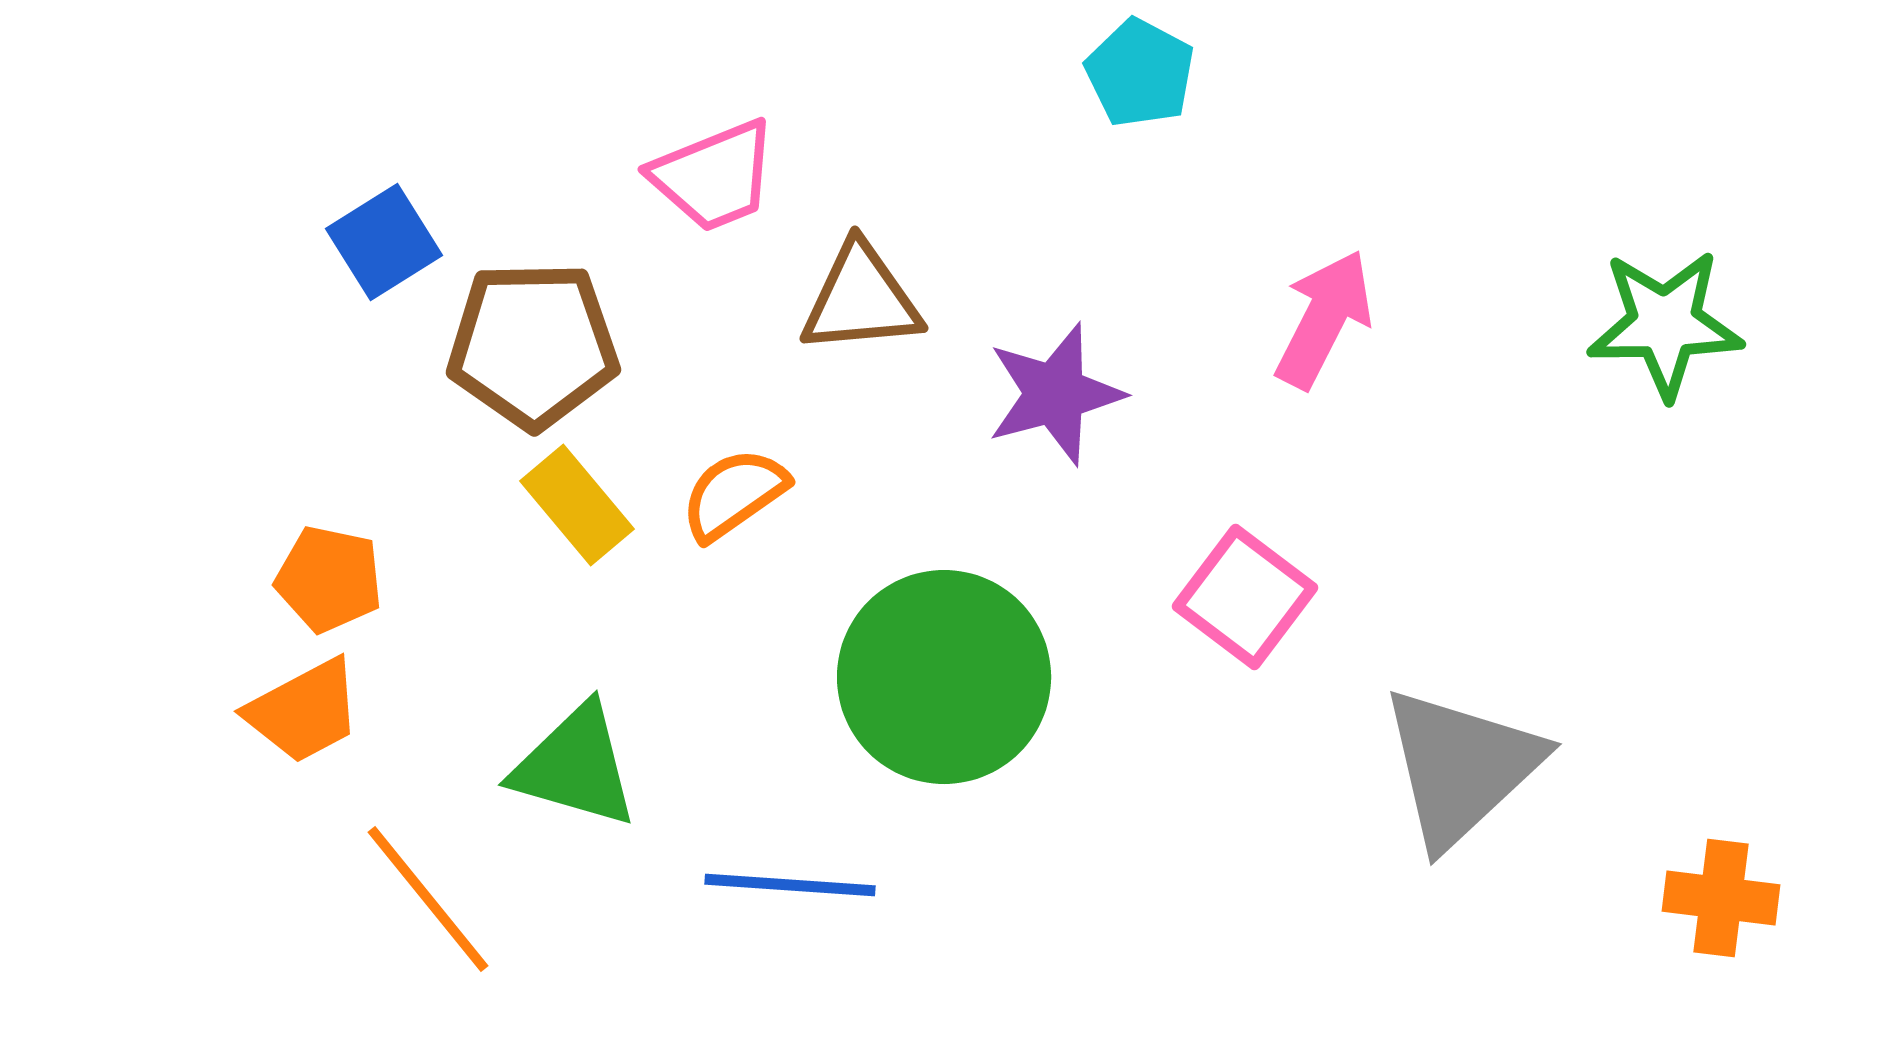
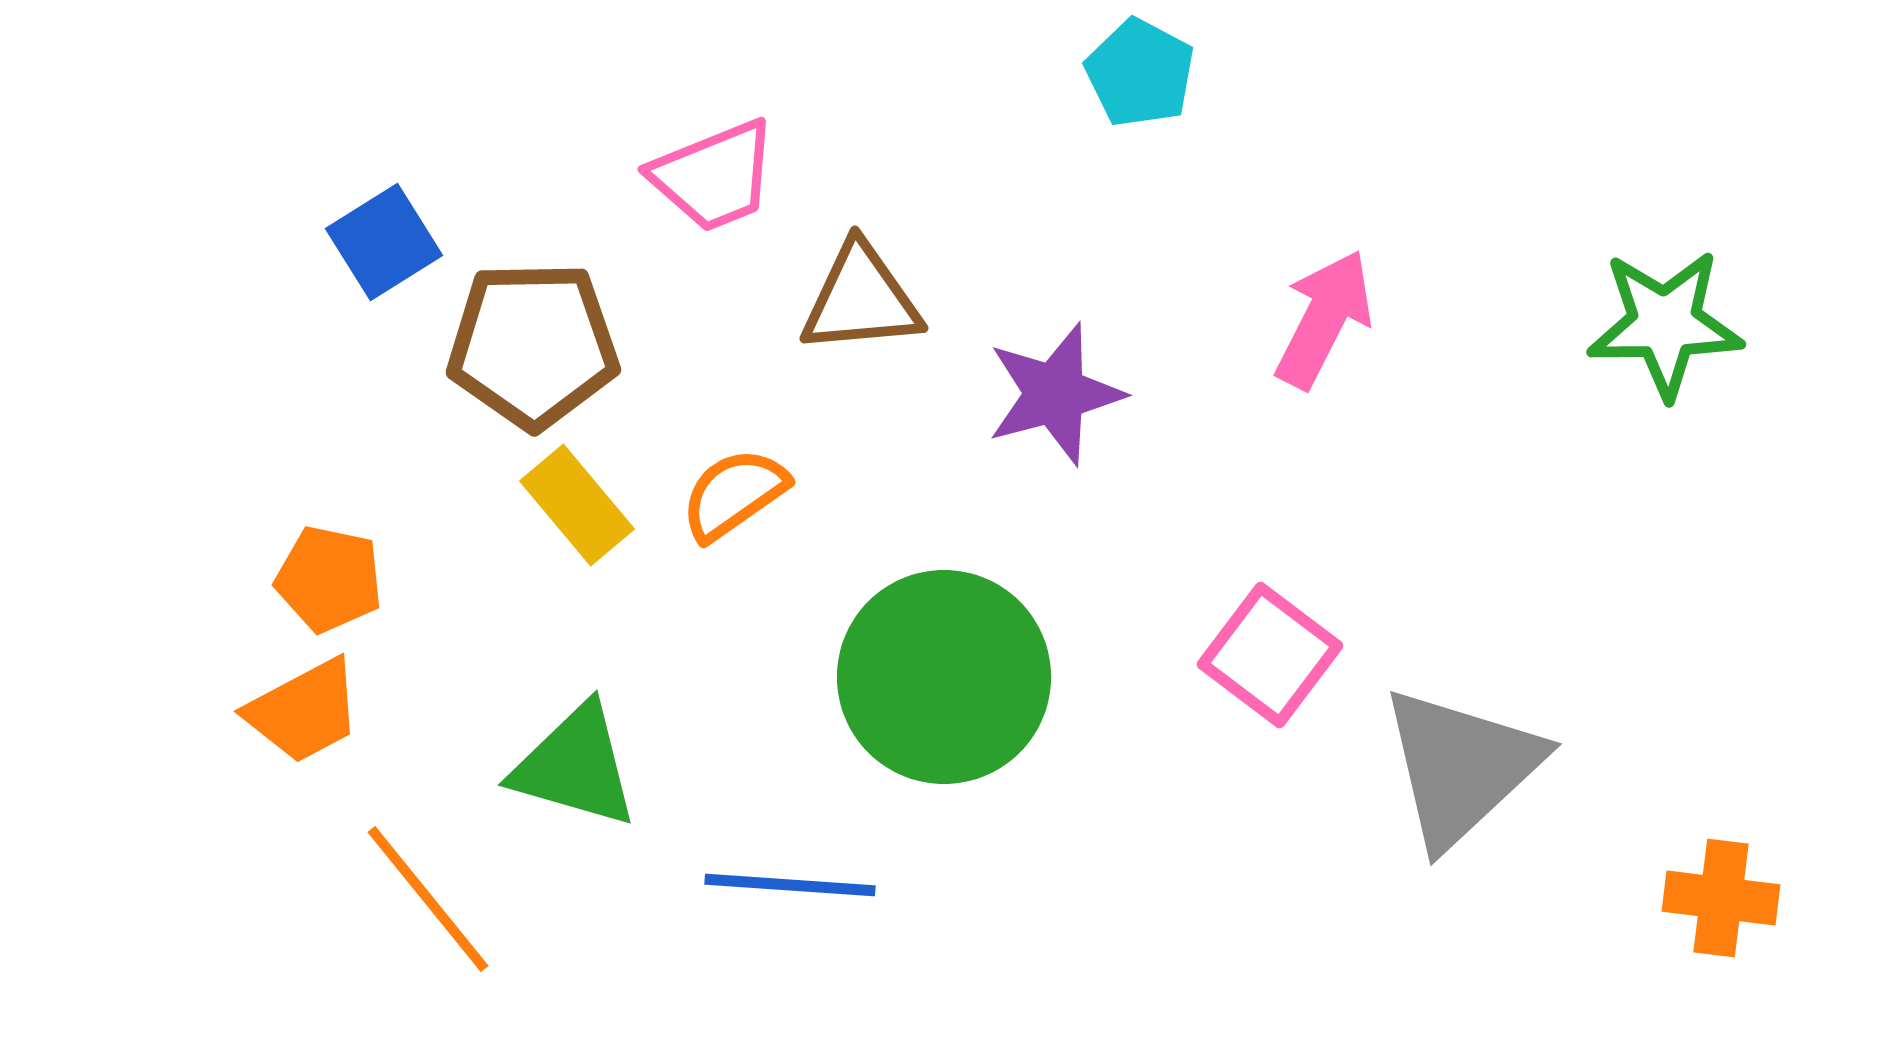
pink square: moved 25 px right, 58 px down
